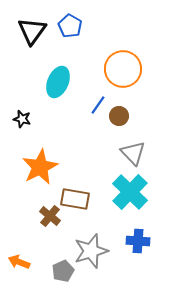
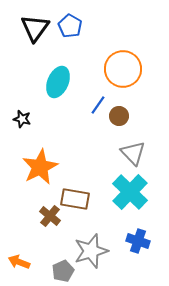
black triangle: moved 3 px right, 3 px up
blue cross: rotated 15 degrees clockwise
